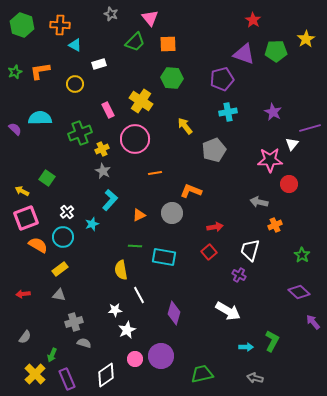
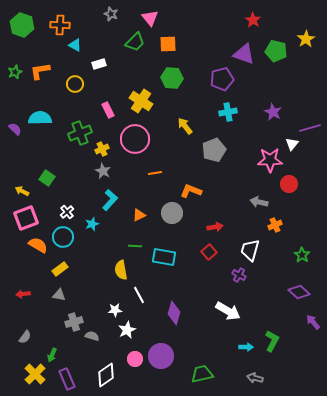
green pentagon at (276, 51): rotated 15 degrees clockwise
gray semicircle at (84, 343): moved 8 px right, 7 px up
